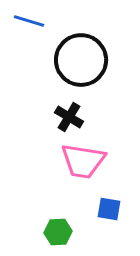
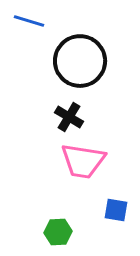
black circle: moved 1 px left, 1 px down
blue square: moved 7 px right, 1 px down
